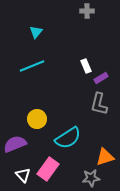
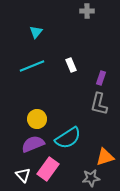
white rectangle: moved 15 px left, 1 px up
purple rectangle: rotated 40 degrees counterclockwise
purple semicircle: moved 18 px right
